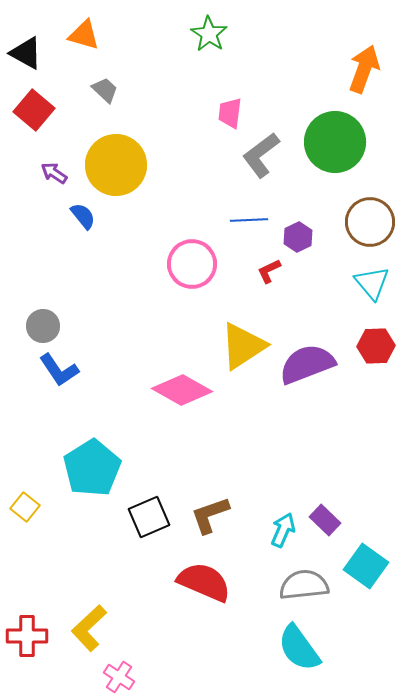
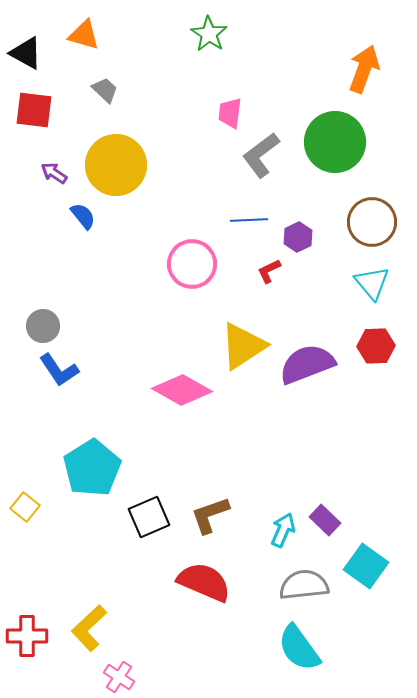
red square: rotated 33 degrees counterclockwise
brown circle: moved 2 px right
